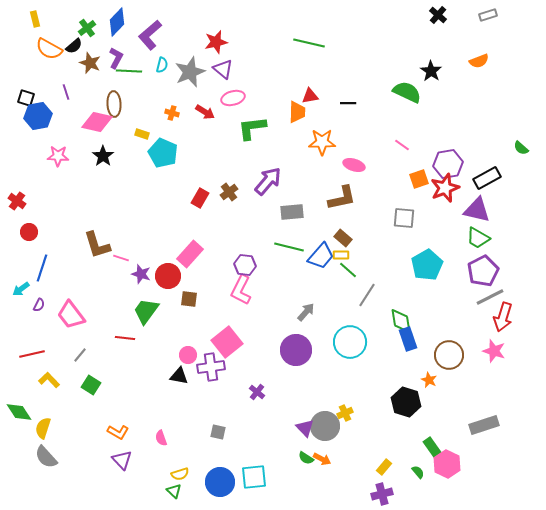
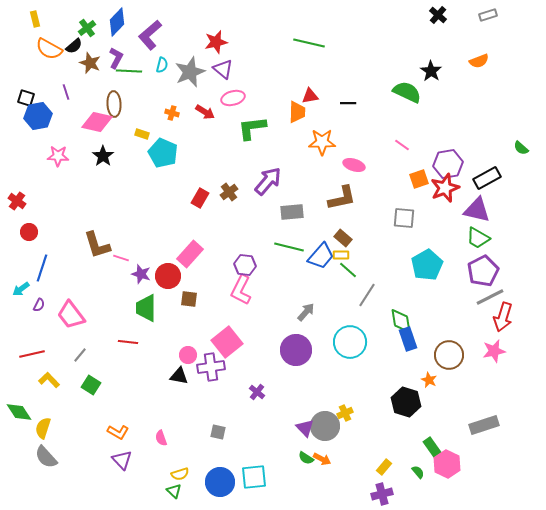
green trapezoid at (146, 311): moved 3 px up; rotated 36 degrees counterclockwise
red line at (125, 338): moved 3 px right, 4 px down
pink star at (494, 351): rotated 30 degrees counterclockwise
